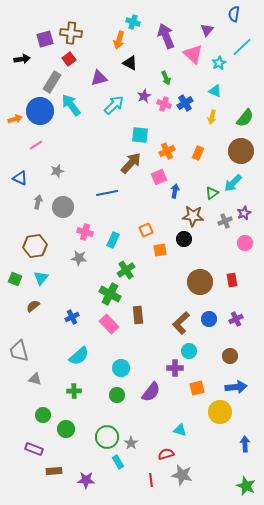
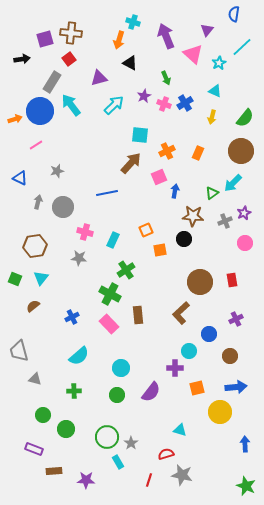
blue circle at (209, 319): moved 15 px down
brown L-shape at (181, 323): moved 10 px up
red line at (151, 480): moved 2 px left; rotated 24 degrees clockwise
